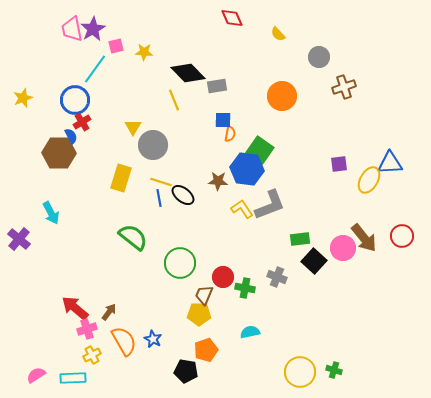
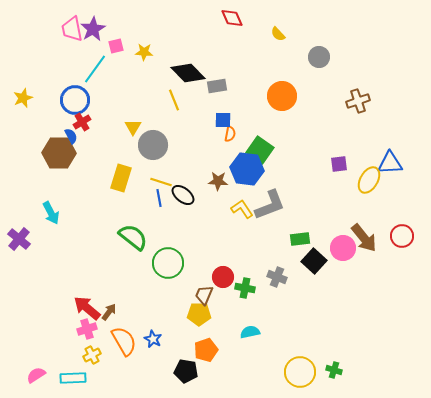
brown cross at (344, 87): moved 14 px right, 14 px down
green circle at (180, 263): moved 12 px left
red arrow at (75, 308): moved 12 px right
